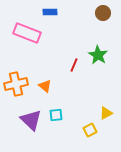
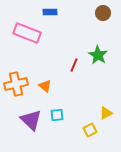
cyan square: moved 1 px right
